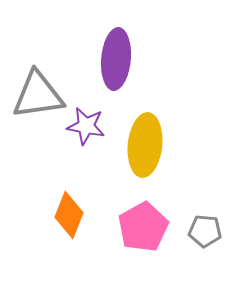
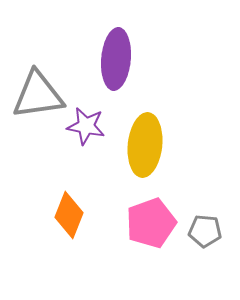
pink pentagon: moved 8 px right, 4 px up; rotated 9 degrees clockwise
